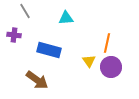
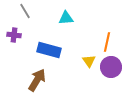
orange line: moved 1 px up
brown arrow: rotated 95 degrees counterclockwise
